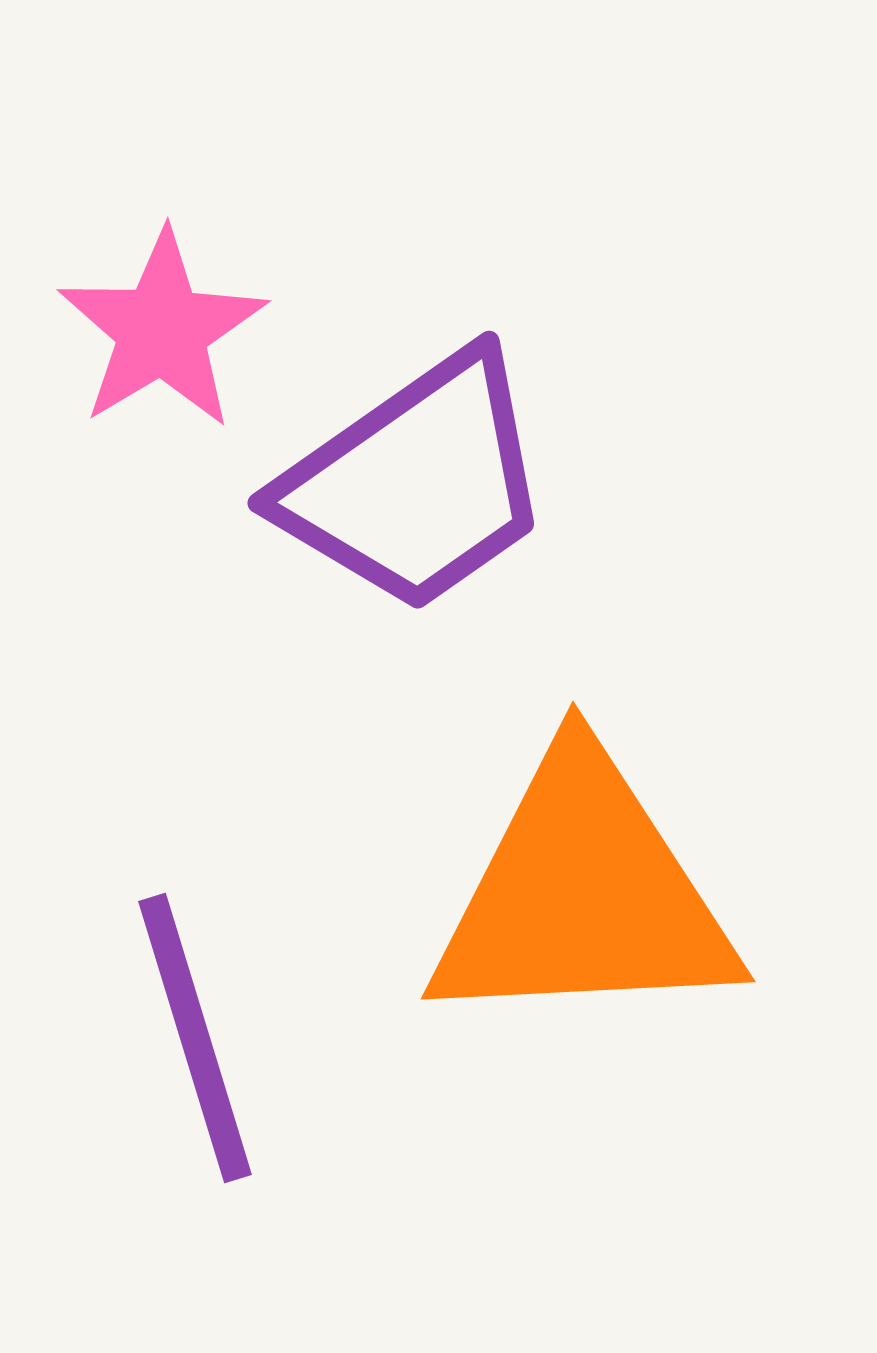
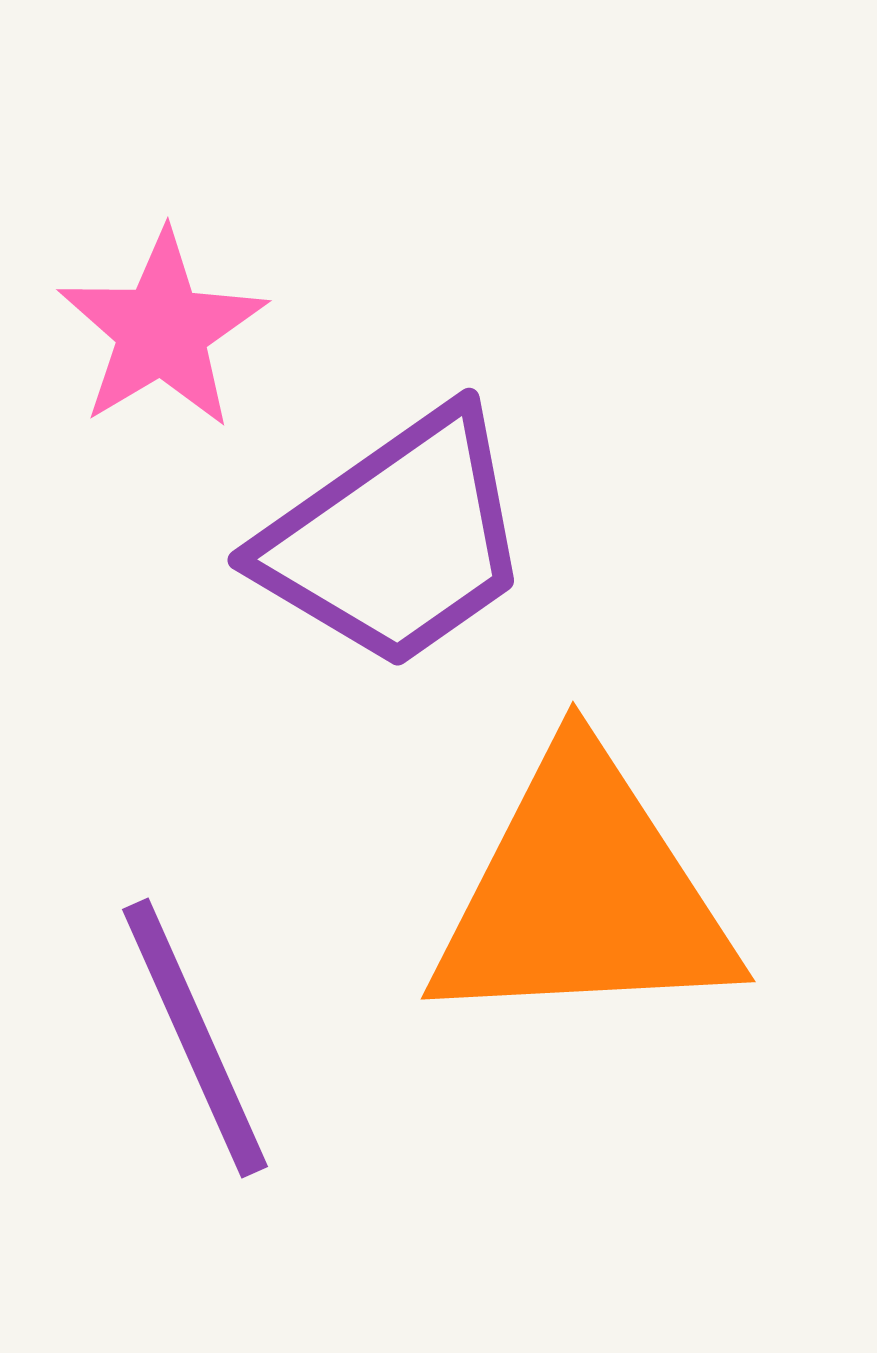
purple trapezoid: moved 20 px left, 57 px down
purple line: rotated 7 degrees counterclockwise
